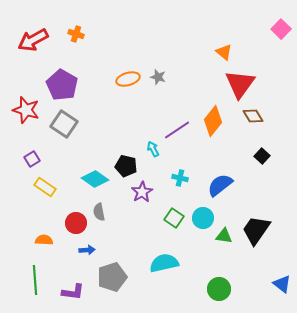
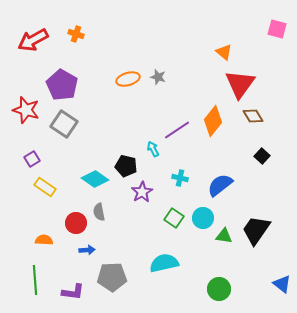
pink square: moved 4 px left; rotated 30 degrees counterclockwise
gray pentagon: rotated 16 degrees clockwise
